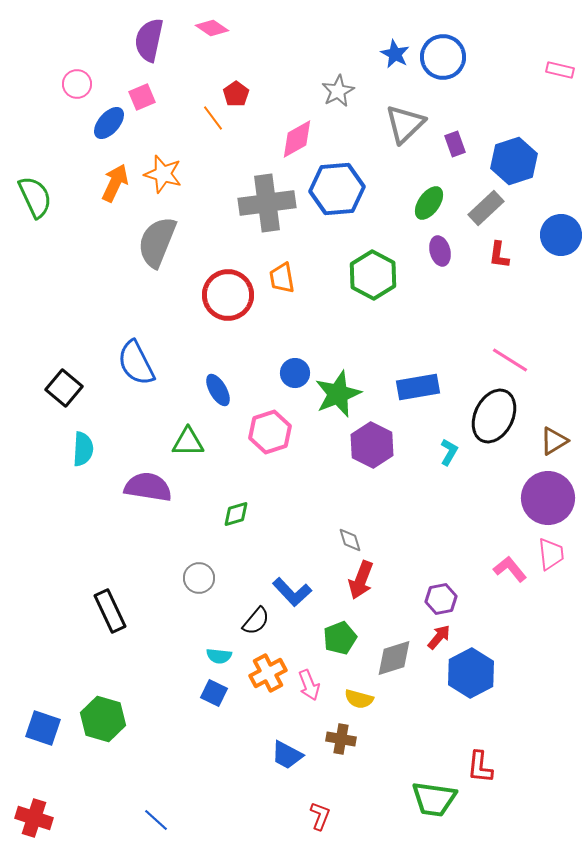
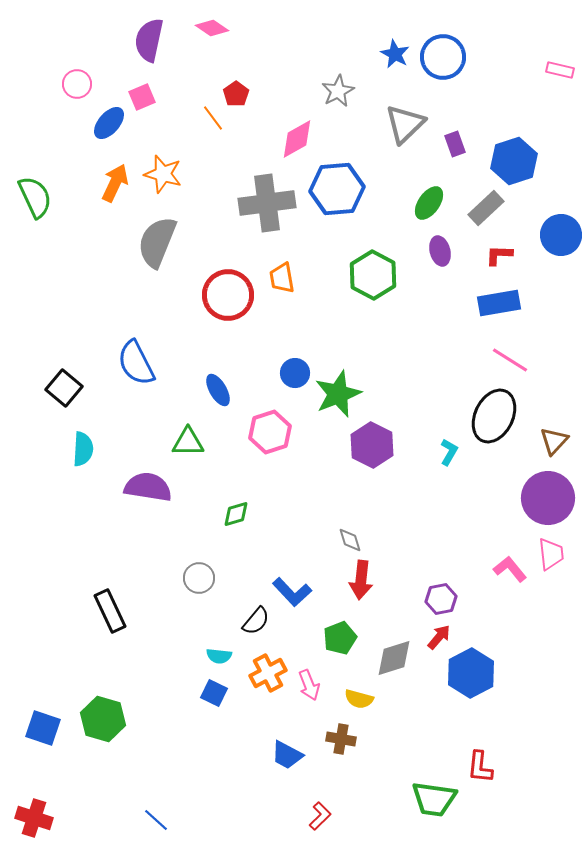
red L-shape at (499, 255): rotated 84 degrees clockwise
blue rectangle at (418, 387): moved 81 px right, 84 px up
brown triangle at (554, 441): rotated 16 degrees counterclockwise
red arrow at (361, 580): rotated 15 degrees counterclockwise
red L-shape at (320, 816): rotated 24 degrees clockwise
